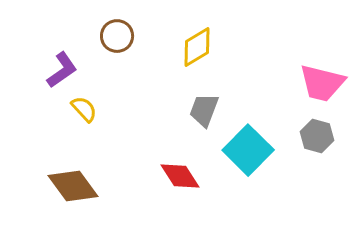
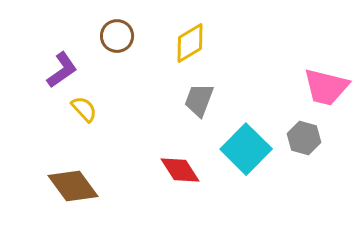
yellow diamond: moved 7 px left, 4 px up
pink trapezoid: moved 4 px right, 4 px down
gray trapezoid: moved 5 px left, 10 px up
gray hexagon: moved 13 px left, 2 px down
cyan square: moved 2 px left, 1 px up
red diamond: moved 6 px up
